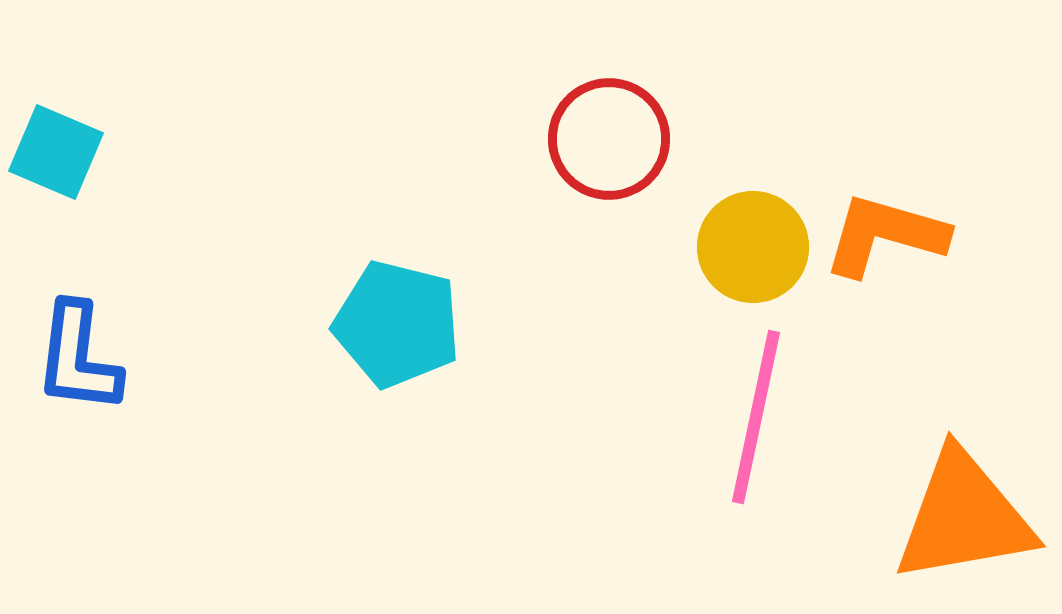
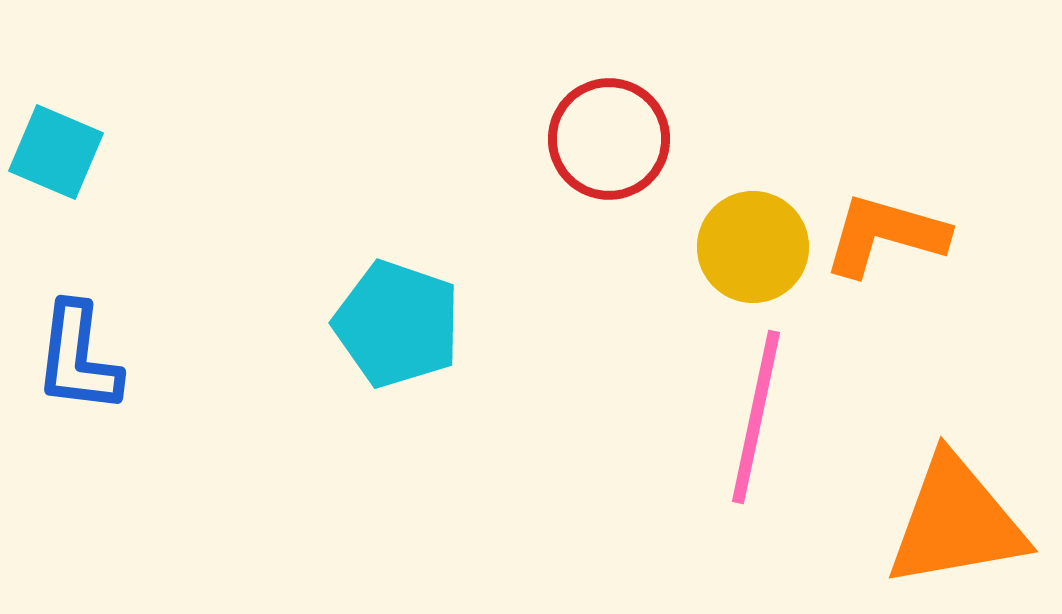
cyan pentagon: rotated 5 degrees clockwise
orange triangle: moved 8 px left, 5 px down
